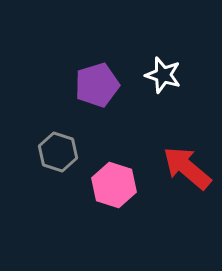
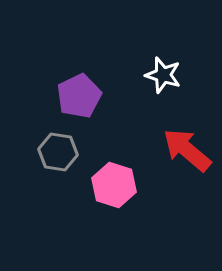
purple pentagon: moved 18 px left, 11 px down; rotated 9 degrees counterclockwise
gray hexagon: rotated 9 degrees counterclockwise
red arrow: moved 18 px up
